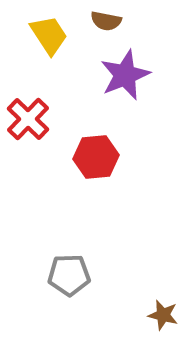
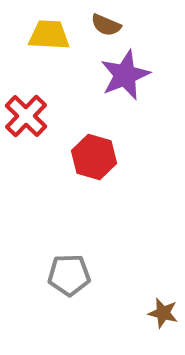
brown semicircle: moved 4 px down; rotated 12 degrees clockwise
yellow trapezoid: rotated 54 degrees counterclockwise
red cross: moved 2 px left, 3 px up
red hexagon: moved 2 px left; rotated 21 degrees clockwise
brown star: moved 2 px up
